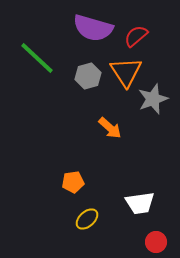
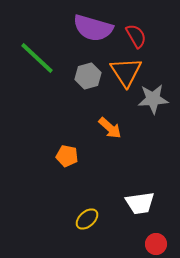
red semicircle: rotated 100 degrees clockwise
gray star: rotated 16 degrees clockwise
orange pentagon: moved 6 px left, 26 px up; rotated 20 degrees clockwise
red circle: moved 2 px down
